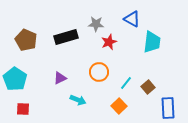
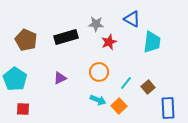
cyan arrow: moved 20 px right
